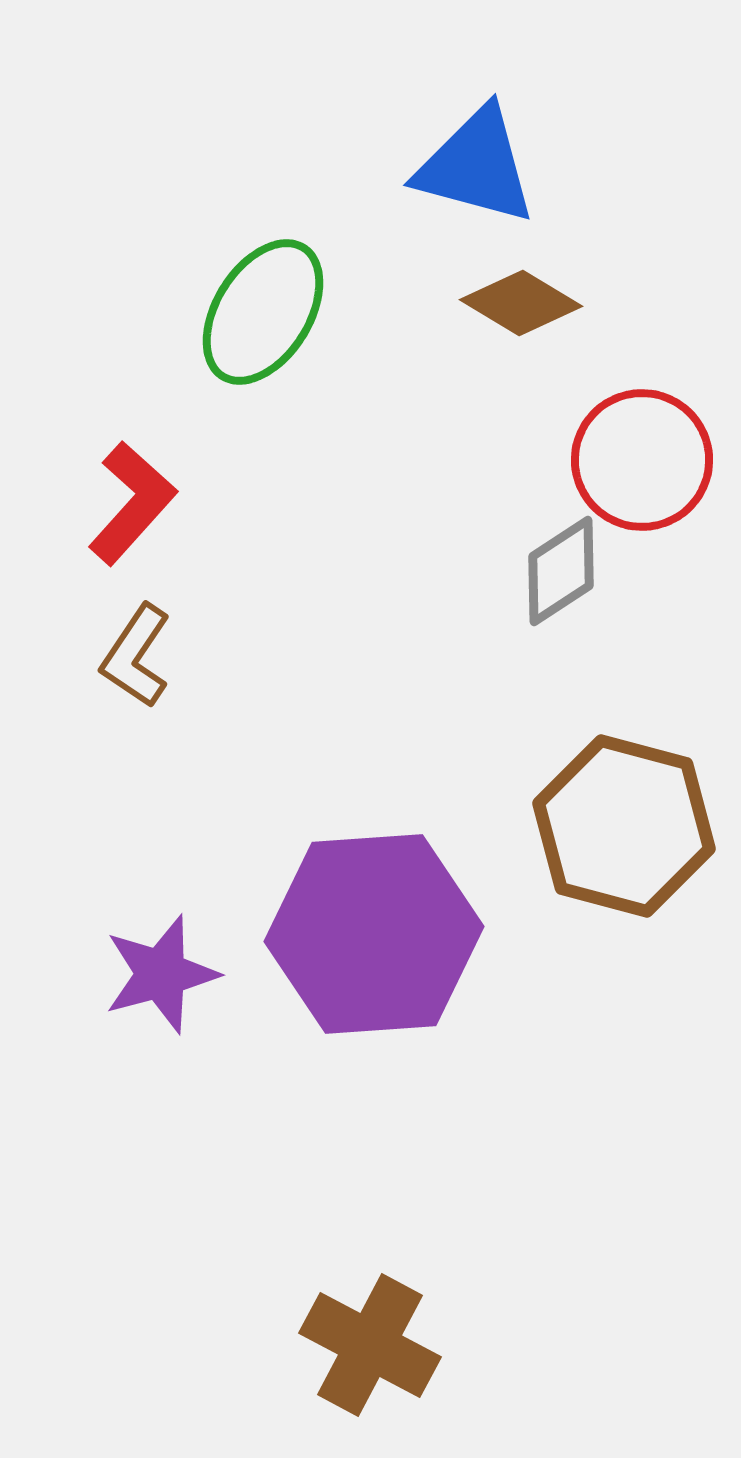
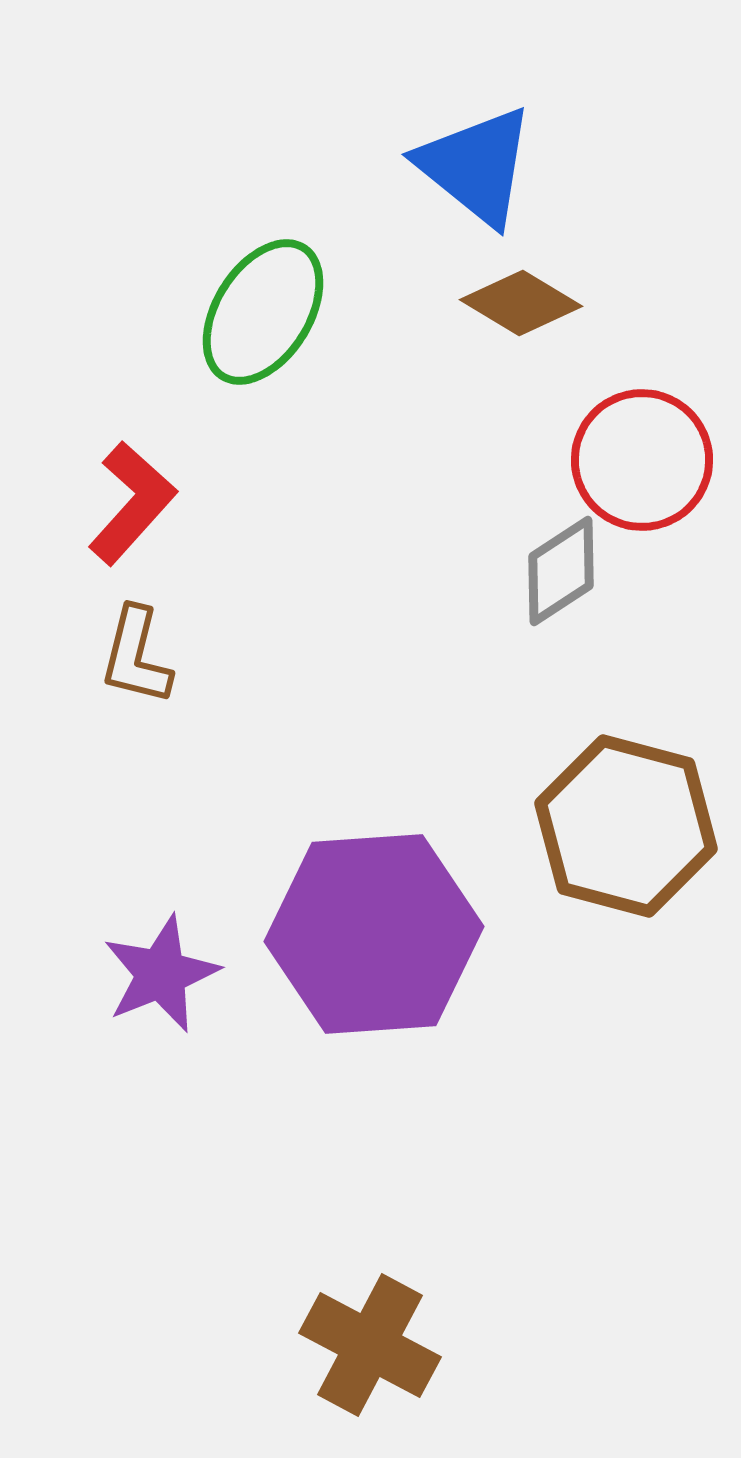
blue triangle: rotated 24 degrees clockwise
brown L-shape: rotated 20 degrees counterclockwise
brown hexagon: moved 2 px right
purple star: rotated 7 degrees counterclockwise
